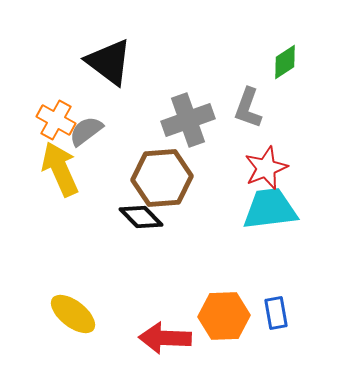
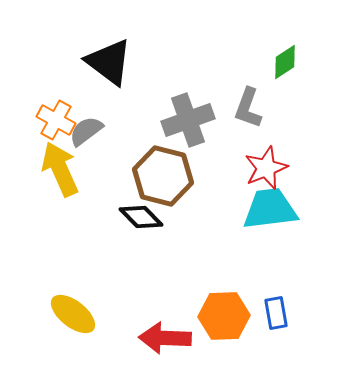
brown hexagon: moved 1 px right, 2 px up; rotated 18 degrees clockwise
